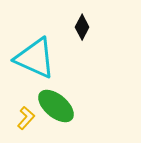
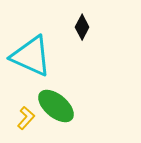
cyan triangle: moved 4 px left, 2 px up
